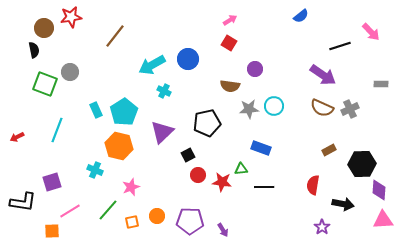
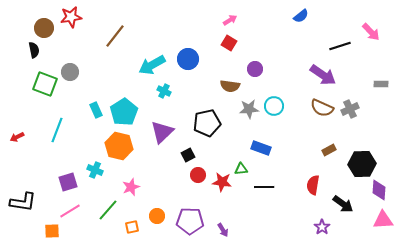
purple square at (52, 182): moved 16 px right
black arrow at (343, 204): rotated 25 degrees clockwise
orange square at (132, 222): moved 5 px down
